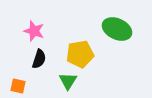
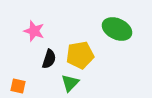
yellow pentagon: moved 1 px down
black semicircle: moved 10 px right
green triangle: moved 2 px right, 2 px down; rotated 12 degrees clockwise
